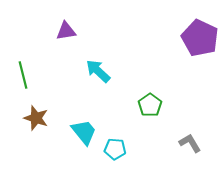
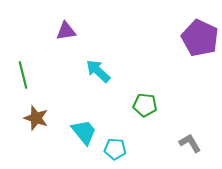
green pentagon: moved 5 px left; rotated 30 degrees counterclockwise
